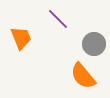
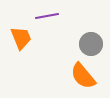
purple line: moved 11 px left, 3 px up; rotated 55 degrees counterclockwise
gray circle: moved 3 px left
